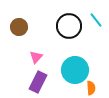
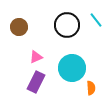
black circle: moved 2 px left, 1 px up
pink triangle: rotated 24 degrees clockwise
cyan circle: moved 3 px left, 2 px up
purple rectangle: moved 2 px left
